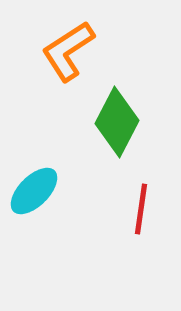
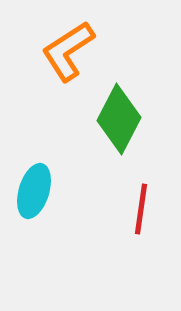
green diamond: moved 2 px right, 3 px up
cyan ellipse: rotated 28 degrees counterclockwise
